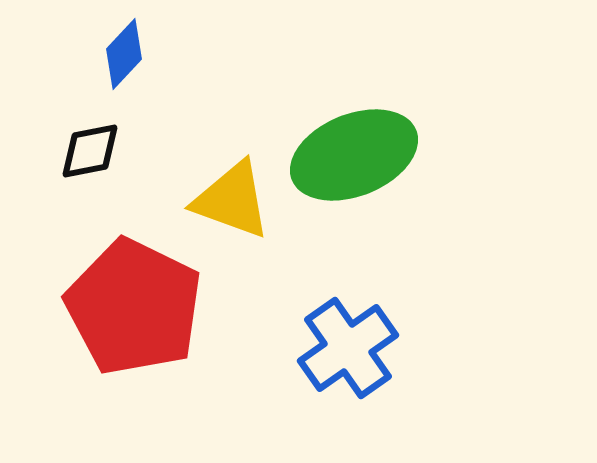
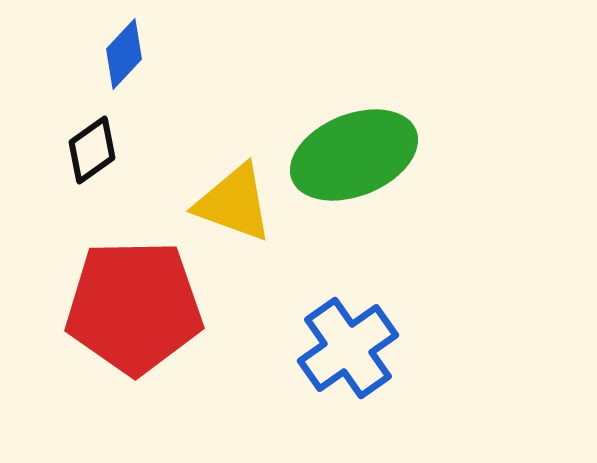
black diamond: moved 2 px right, 1 px up; rotated 24 degrees counterclockwise
yellow triangle: moved 2 px right, 3 px down
red pentagon: rotated 27 degrees counterclockwise
